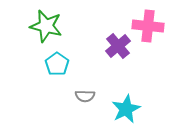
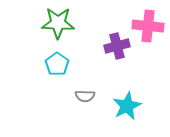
green star: moved 12 px right, 3 px up; rotated 12 degrees counterclockwise
purple cross: moved 1 px left; rotated 25 degrees clockwise
cyan star: moved 1 px right, 3 px up
